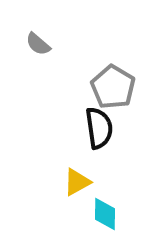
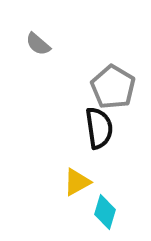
cyan diamond: moved 2 px up; rotated 16 degrees clockwise
